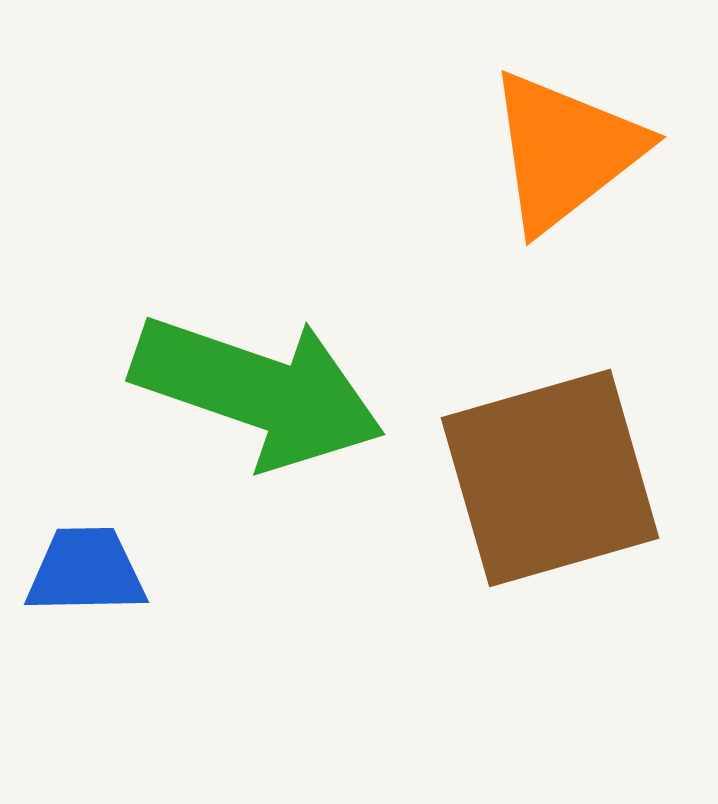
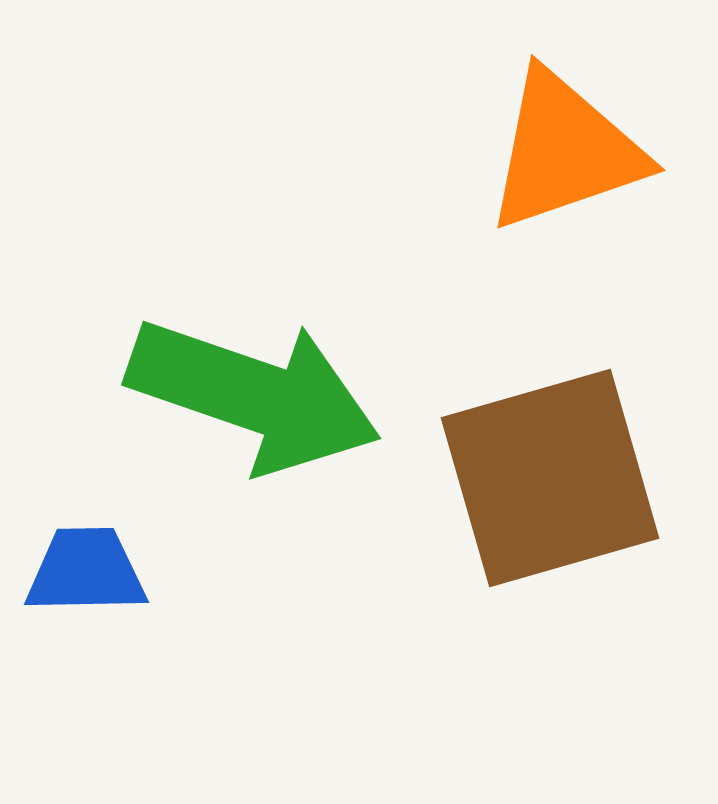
orange triangle: rotated 19 degrees clockwise
green arrow: moved 4 px left, 4 px down
